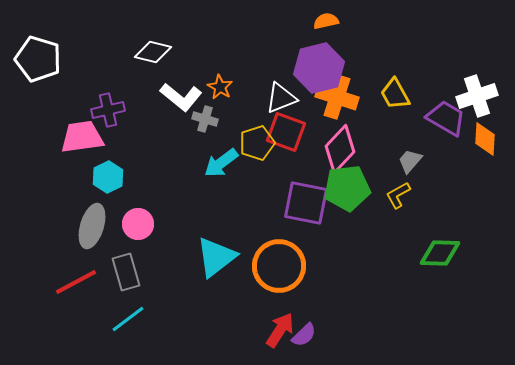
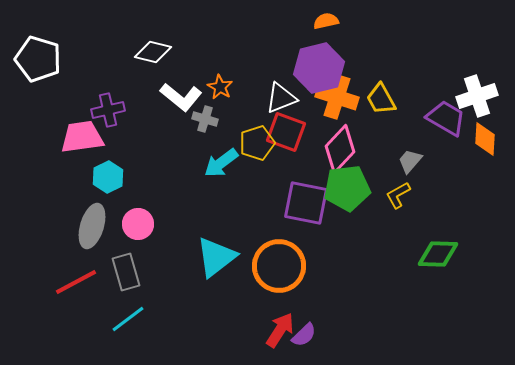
yellow trapezoid: moved 14 px left, 5 px down
green diamond: moved 2 px left, 1 px down
